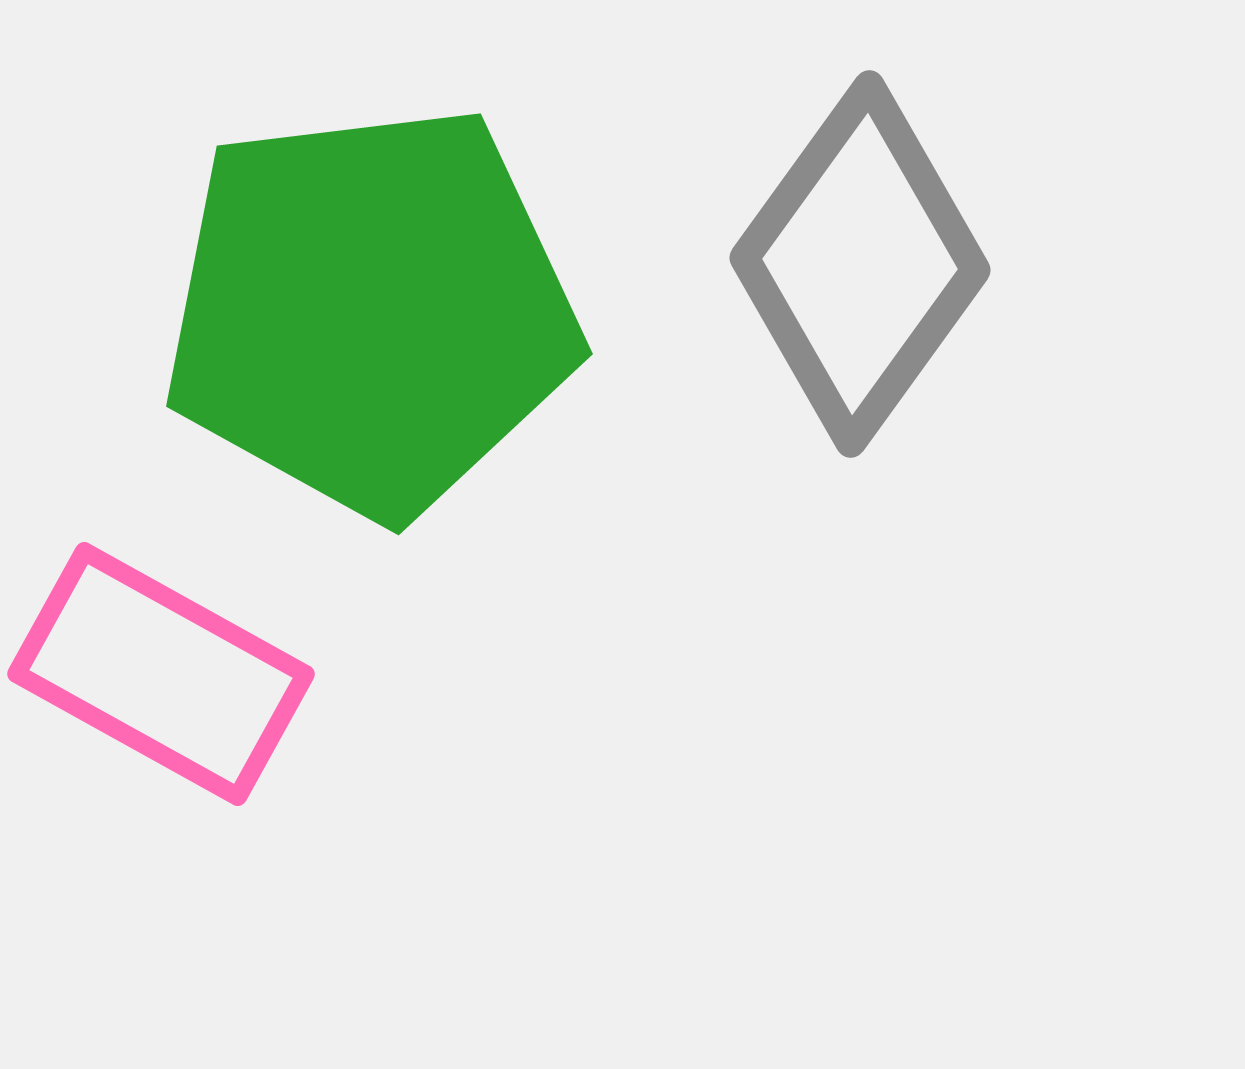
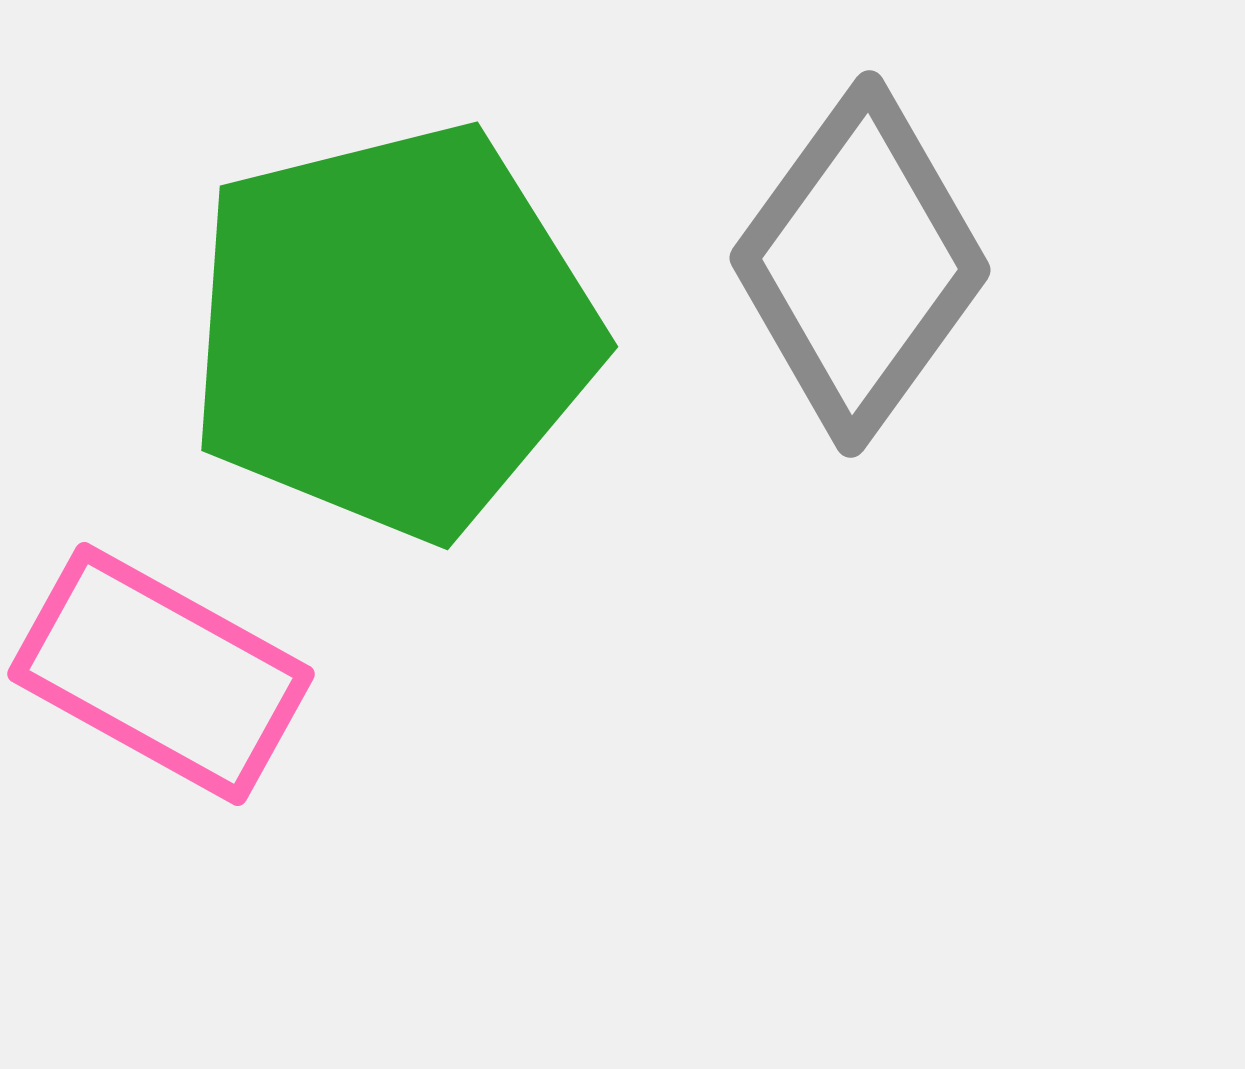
green pentagon: moved 22 px right, 20 px down; rotated 7 degrees counterclockwise
